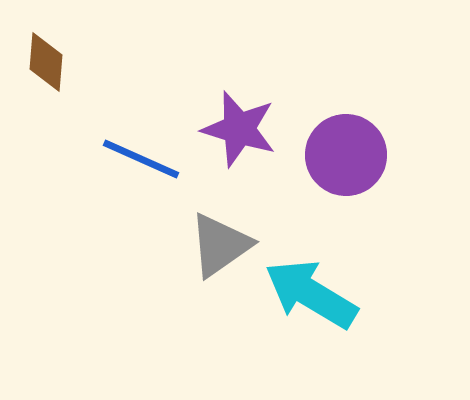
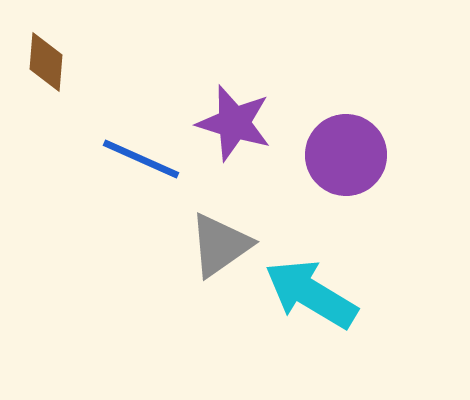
purple star: moved 5 px left, 6 px up
